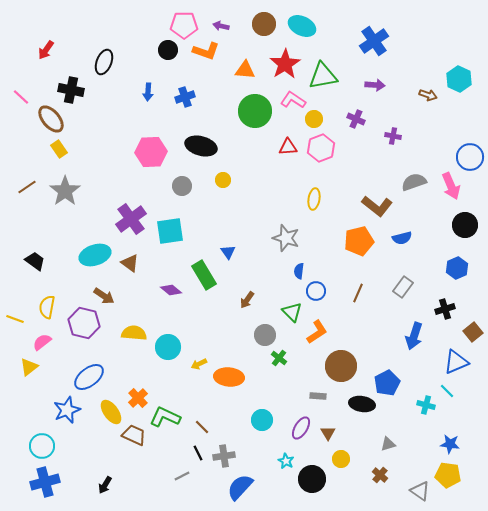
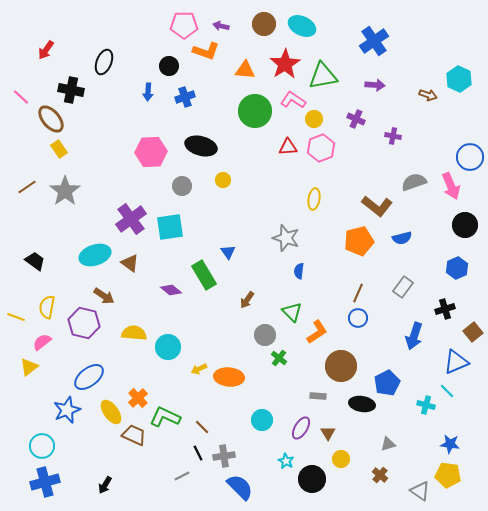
black circle at (168, 50): moved 1 px right, 16 px down
cyan square at (170, 231): moved 4 px up
blue circle at (316, 291): moved 42 px right, 27 px down
yellow line at (15, 319): moved 1 px right, 2 px up
yellow arrow at (199, 364): moved 5 px down
blue semicircle at (240, 487): rotated 92 degrees clockwise
